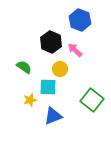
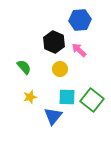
blue hexagon: rotated 25 degrees counterclockwise
black hexagon: moved 3 px right
pink arrow: moved 4 px right
green semicircle: rotated 14 degrees clockwise
cyan square: moved 19 px right, 10 px down
yellow star: moved 3 px up
blue triangle: rotated 30 degrees counterclockwise
